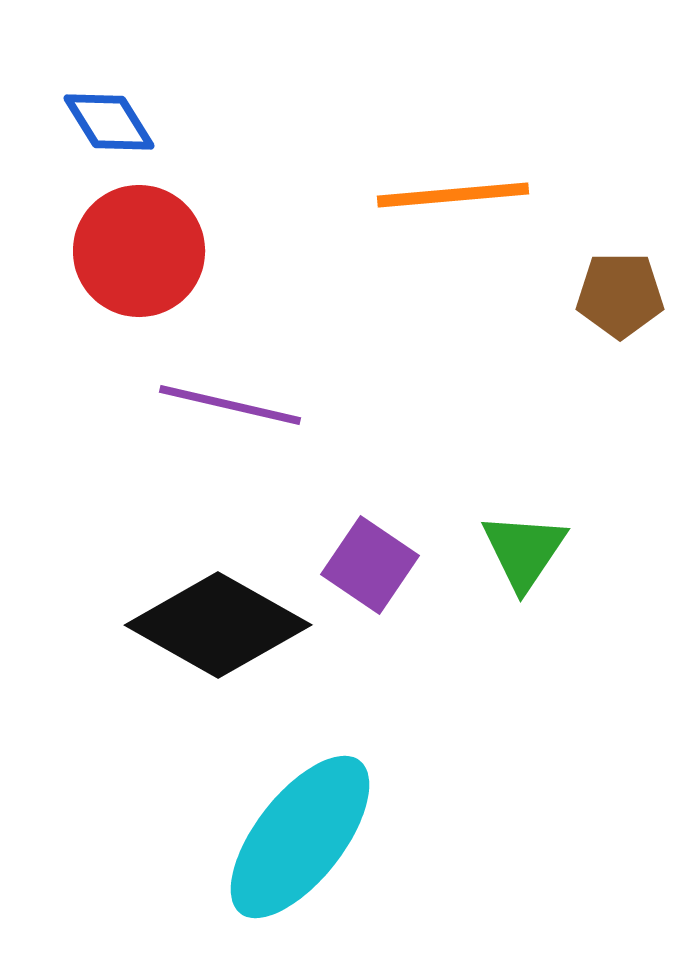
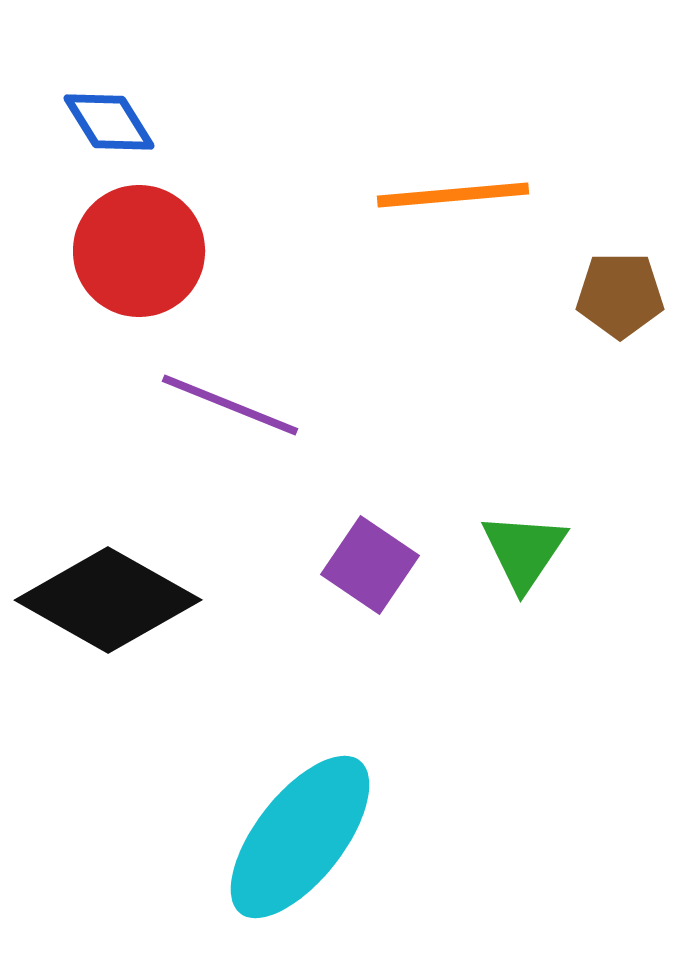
purple line: rotated 9 degrees clockwise
black diamond: moved 110 px left, 25 px up
